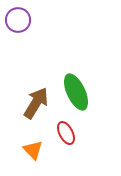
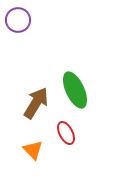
green ellipse: moved 1 px left, 2 px up
